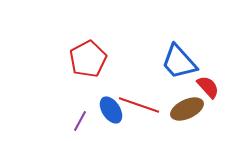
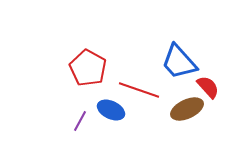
red pentagon: moved 9 px down; rotated 15 degrees counterclockwise
red line: moved 15 px up
blue ellipse: rotated 32 degrees counterclockwise
